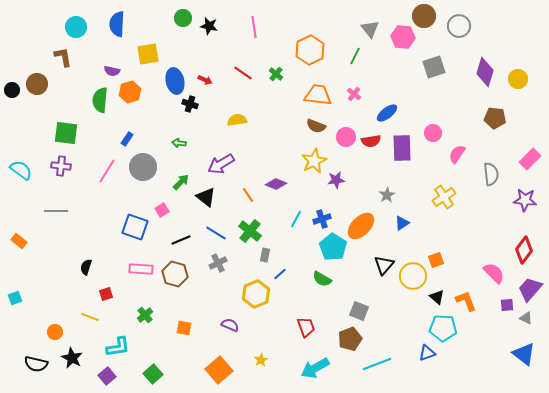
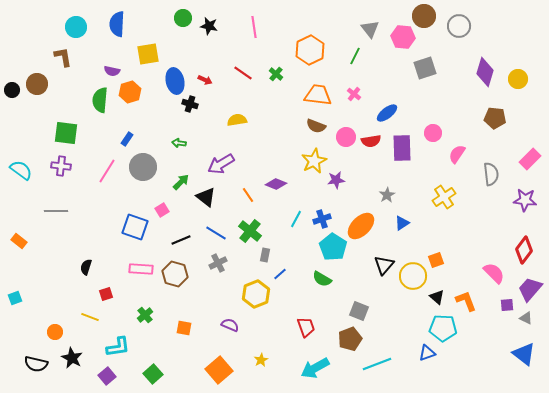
gray square at (434, 67): moved 9 px left, 1 px down
